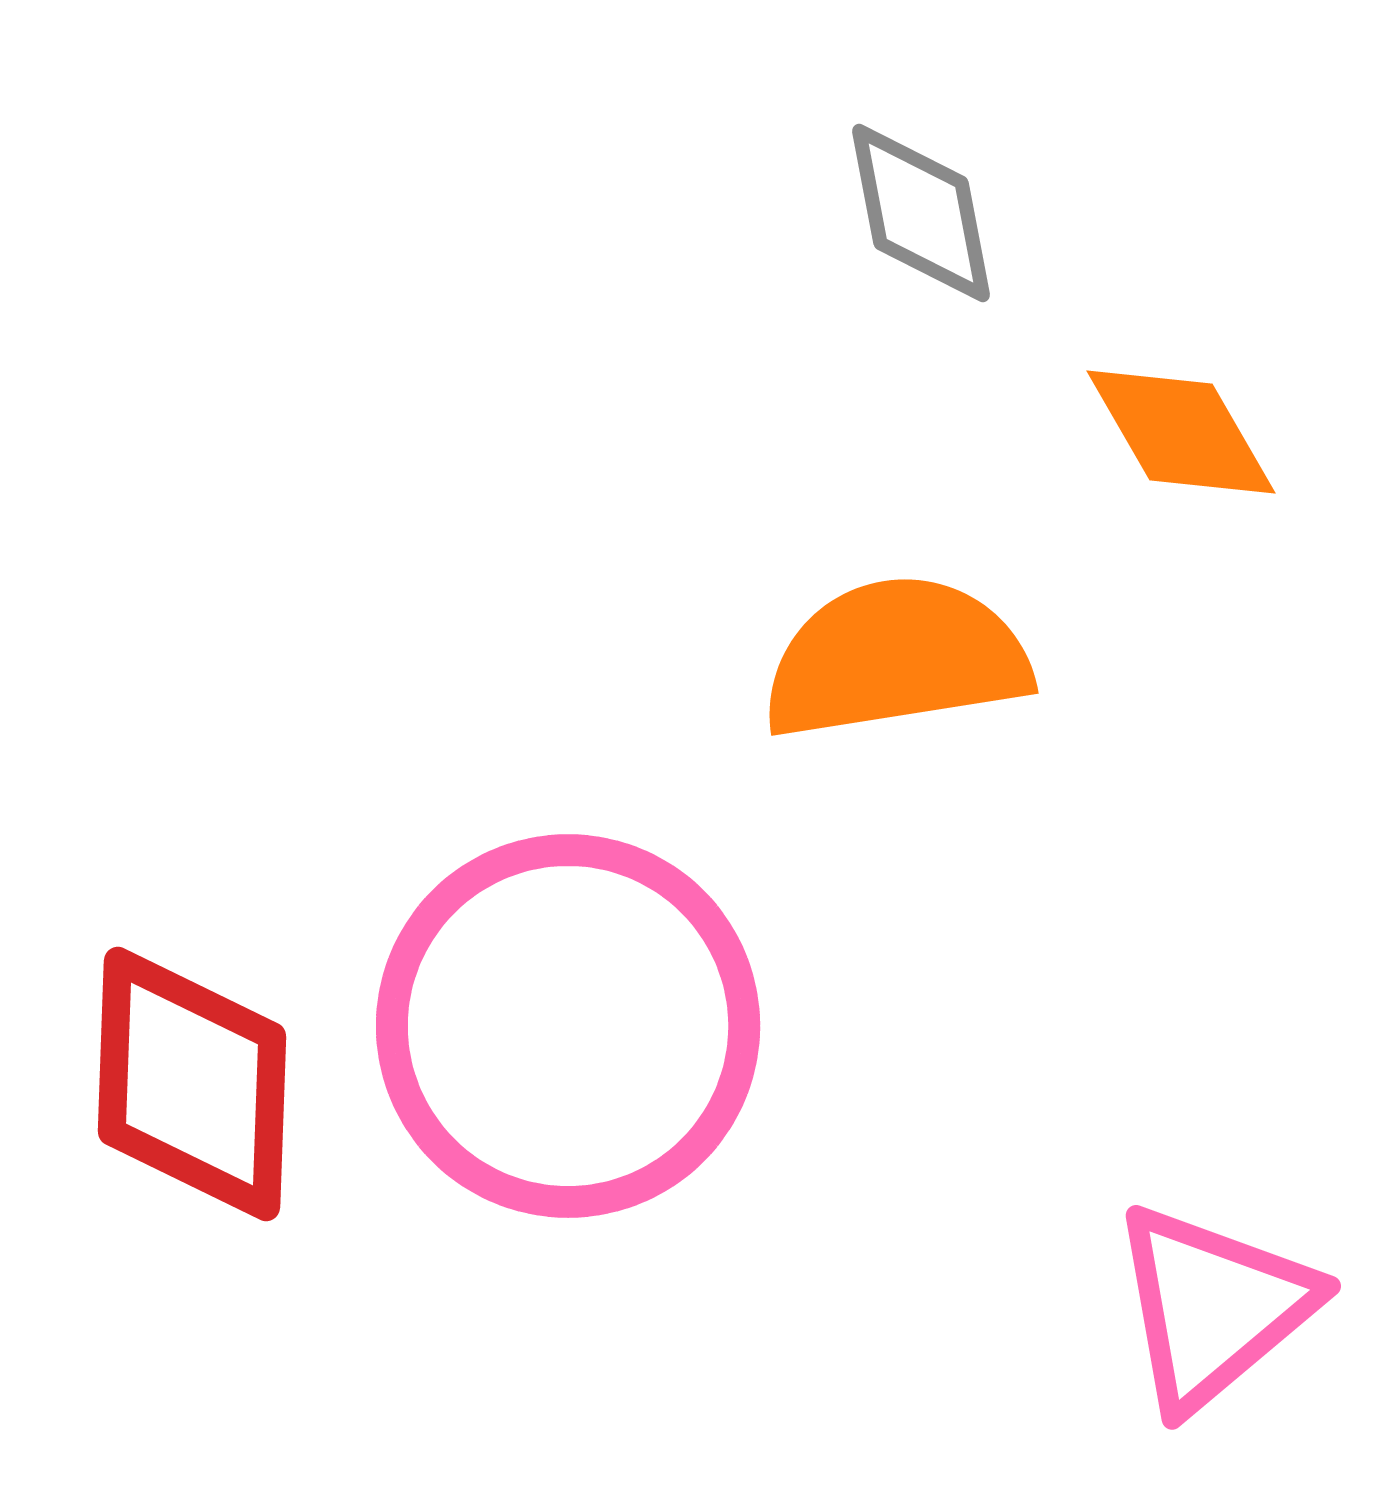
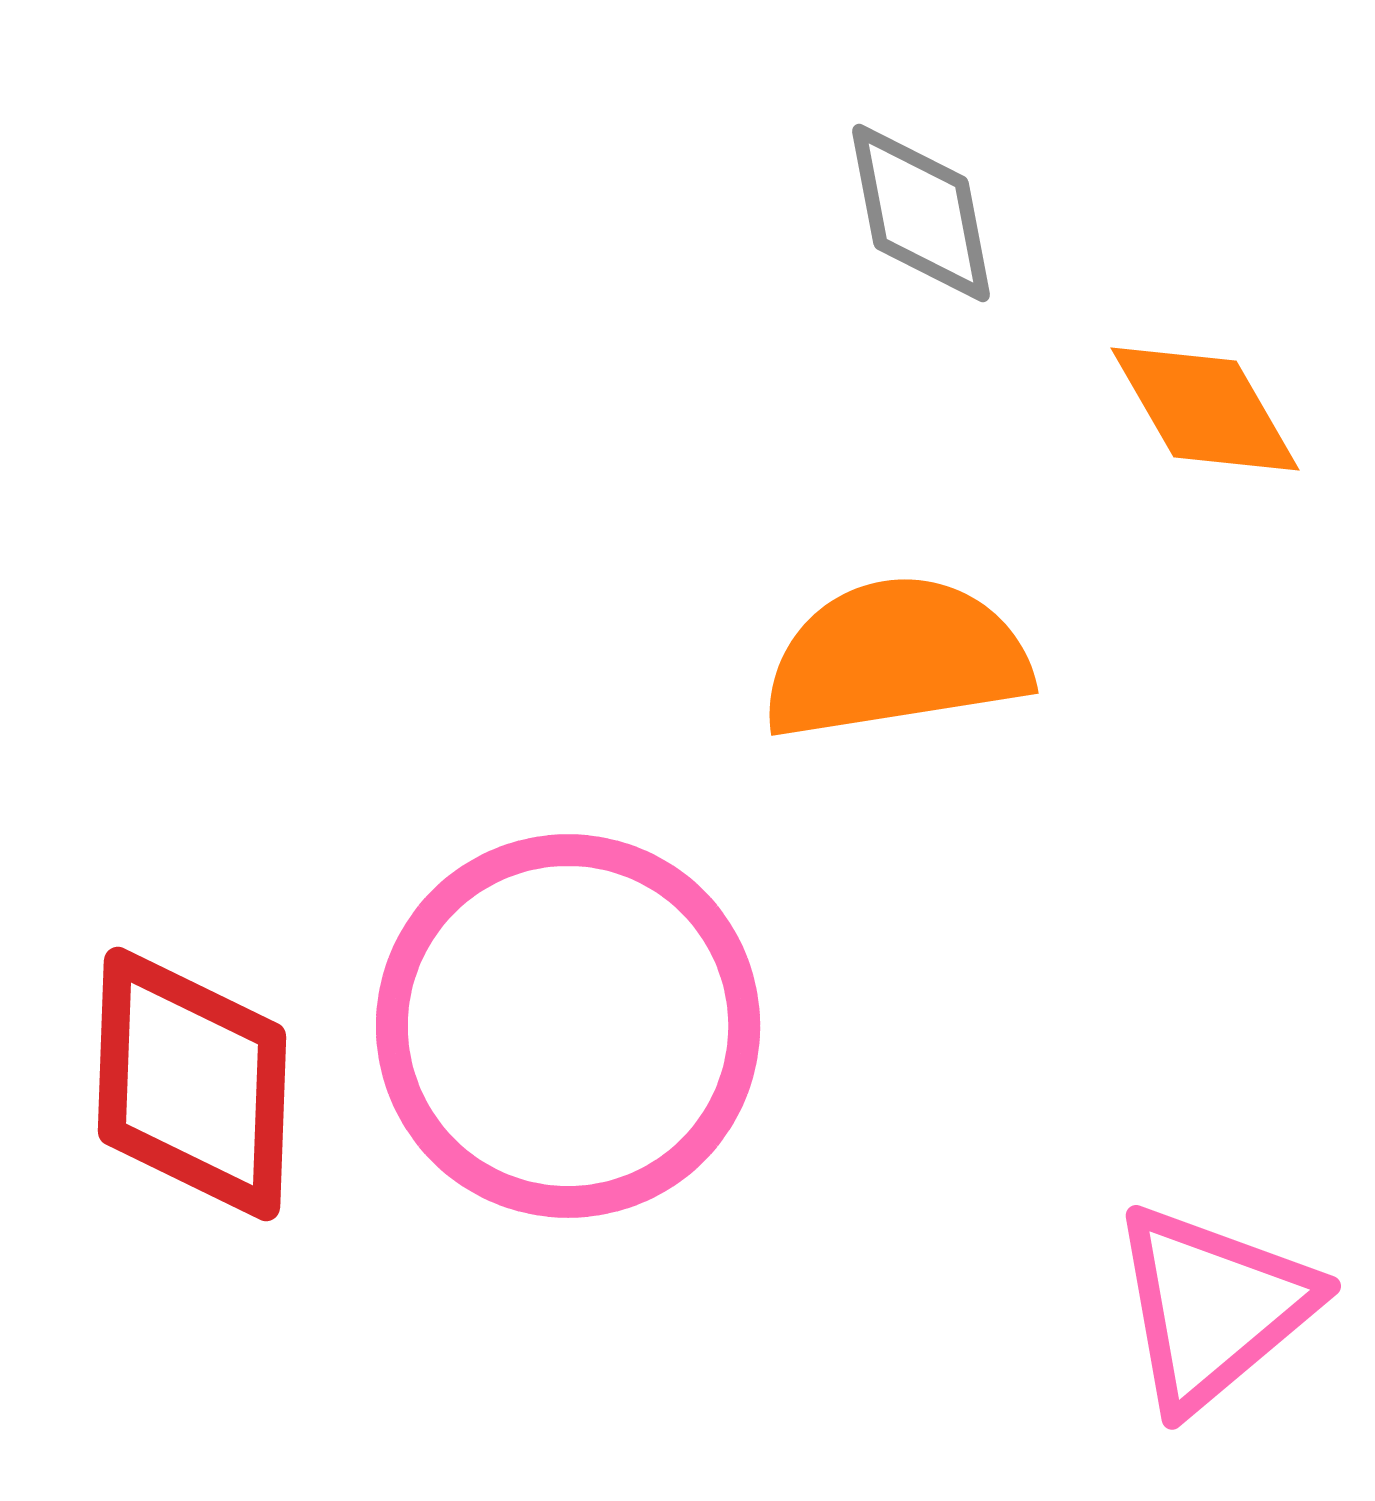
orange diamond: moved 24 px right, 23 px up
